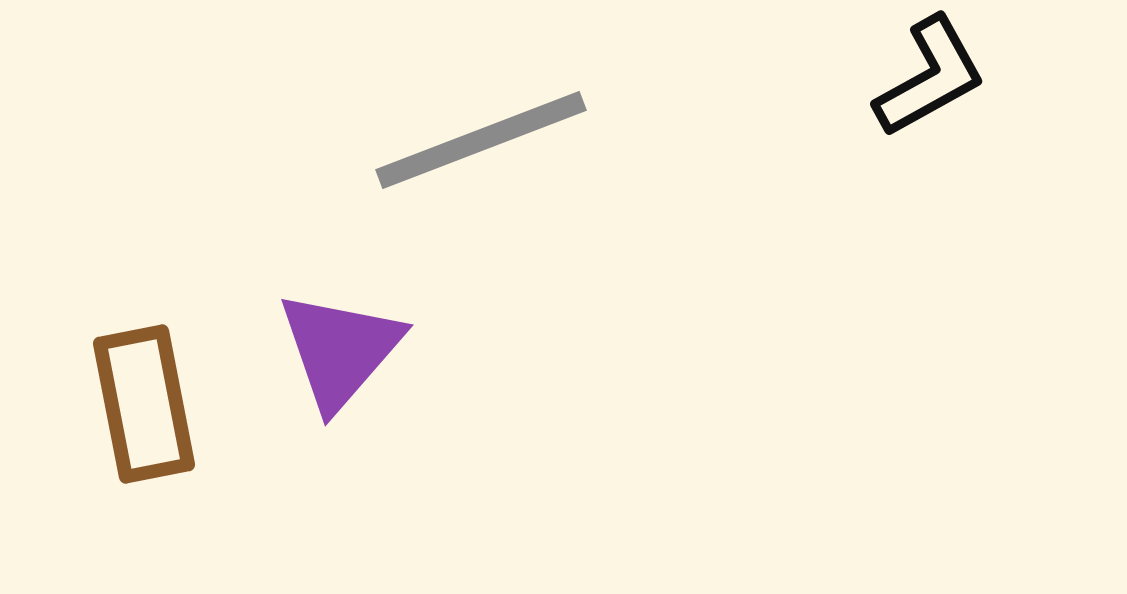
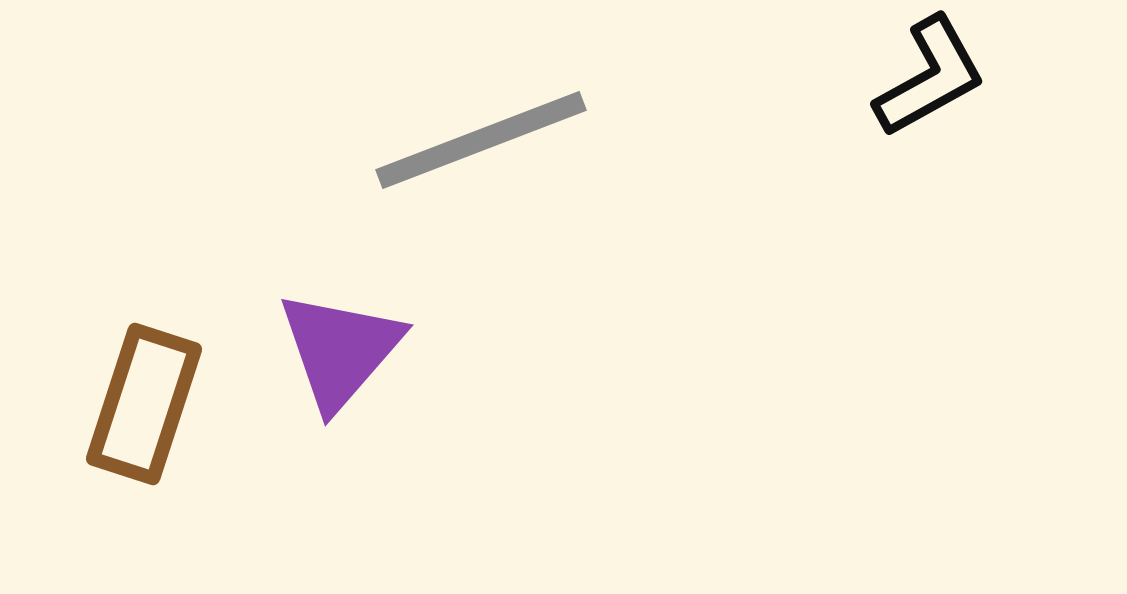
brown rectangle: rotated 29 degrees clockwise
